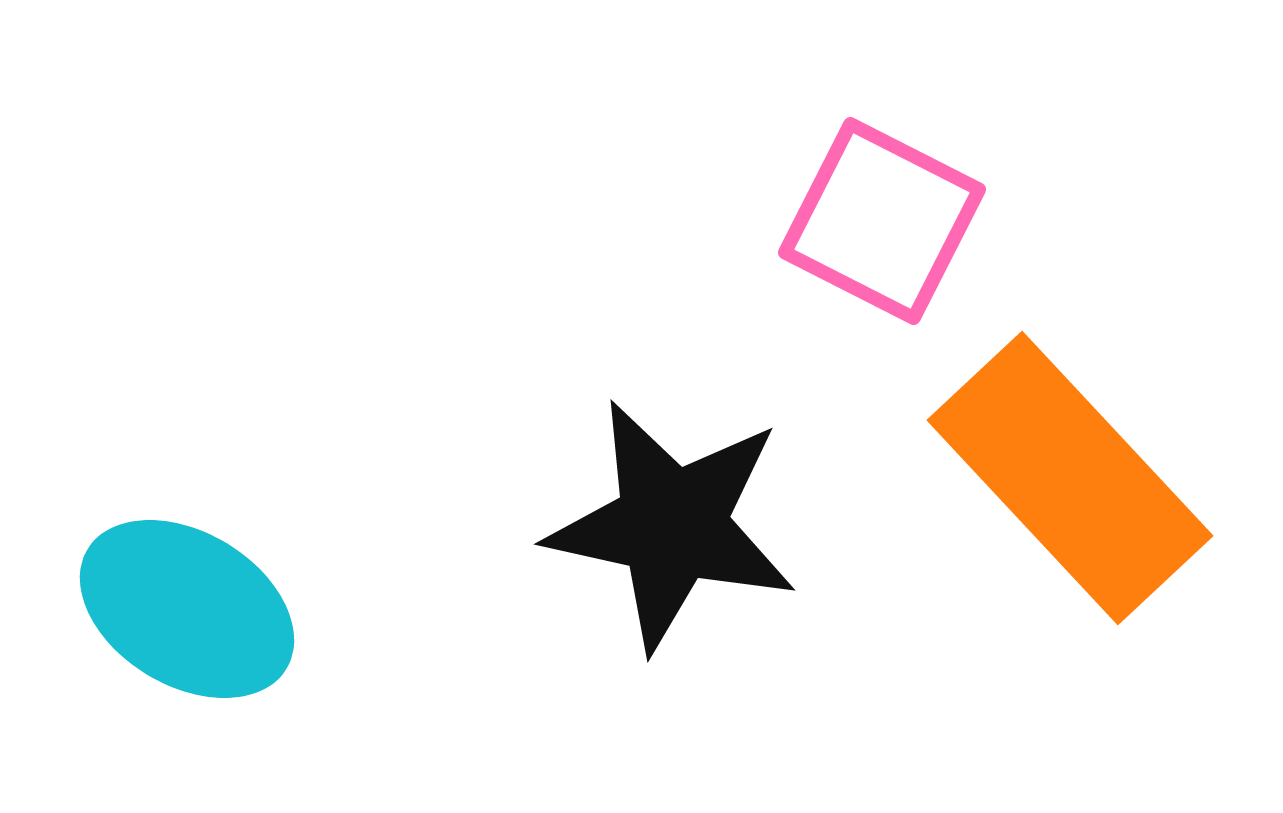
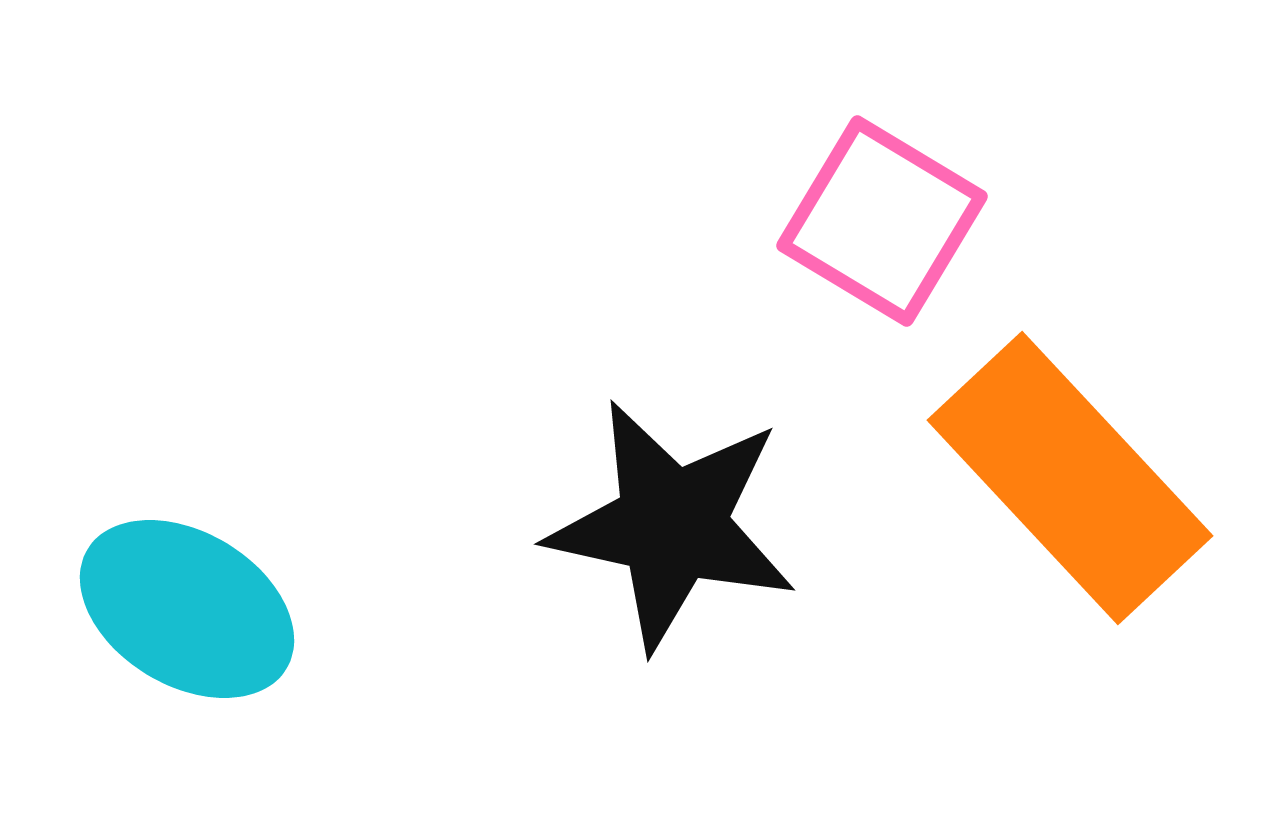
pink square: rotated 4 degrees clockwise
